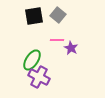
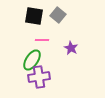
black square: rotated 18 degrees clockwise
pink line: moved 15 px left
purple cross: rotated 35 degrees counterclockwise
